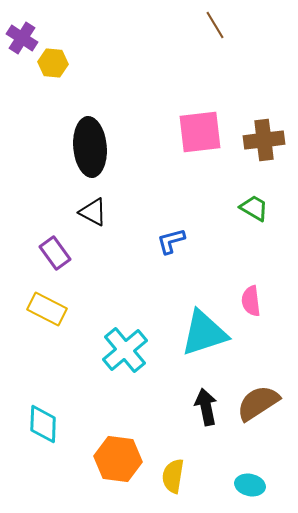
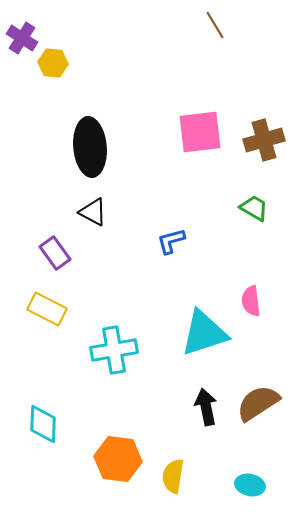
brown cross: rotated 9 degrees counterclockwise
cyan cross: moved 11 px left; rotated 30 degrees clockwise
